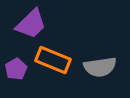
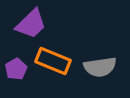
orange rectangle: moved 1 px down
